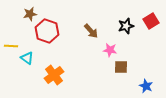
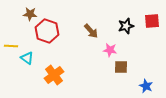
brown star: rotated 16 degrees clockwise
red square: moved 1 px right; rotated 28 degrees clockwise
